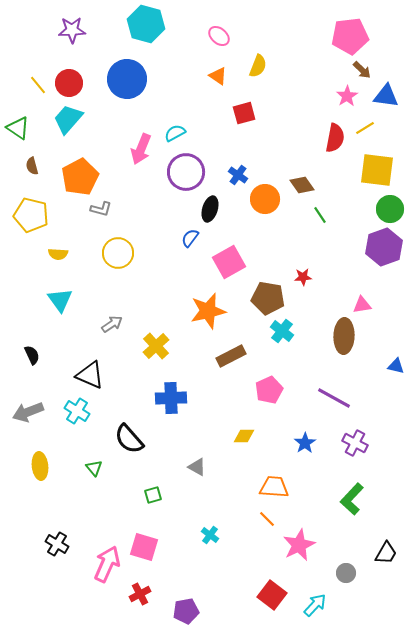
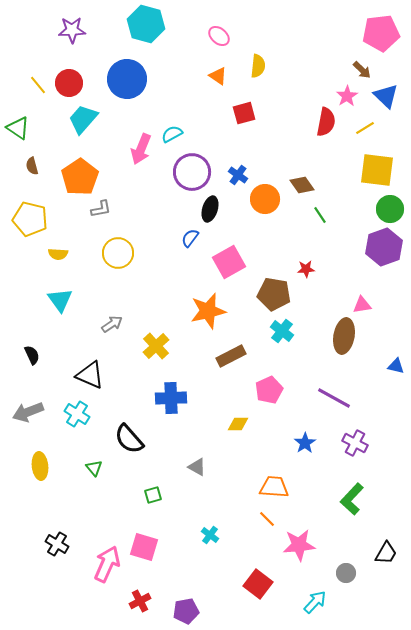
pink pentagon at (350, 36): moved 31 px right, 3 px up
yellow semicircle at (258, 66): rotated 15 degrees counterclockwise
blue triangle at (386, 96): rotated 36 degrees clockwise
cyan trapezoid at (68, 119): moved 15 px right
cyan semicircle at (175, 133): moved 3 px left, 1 px down
red semicircle at (335, 138): moved 9 px left, 16 px up
purple circle at (186, 172): moved 6 px right
orange pentagon at (80, 177): rotated 6 degrees counterclockwise
gray L-shape at (101, 209): rotated 25 degrees counterclockwise
yellow pentagon at (31, 215): moved 1 px left, 4 px down
red star at (303, 277): moved 3 px right, 8 px up
brown pentagon at (268, 298): moved 6 px right, 4 px up
brown ellipse at (344, 336): rotated 8 degrees clockwise
cyan cross at (77, 411): moved 3 px down
yellow diamond at (244, 436): moved 6 px left, 12 px up
pink star at (299, 545): rotated 20 degrees clockwise
red cross at (140, 594): moved 7 px down
red square at (272, 595): moved 14 px left, 11 px up
cyan arrow at (315, 605): moved 3 px up
